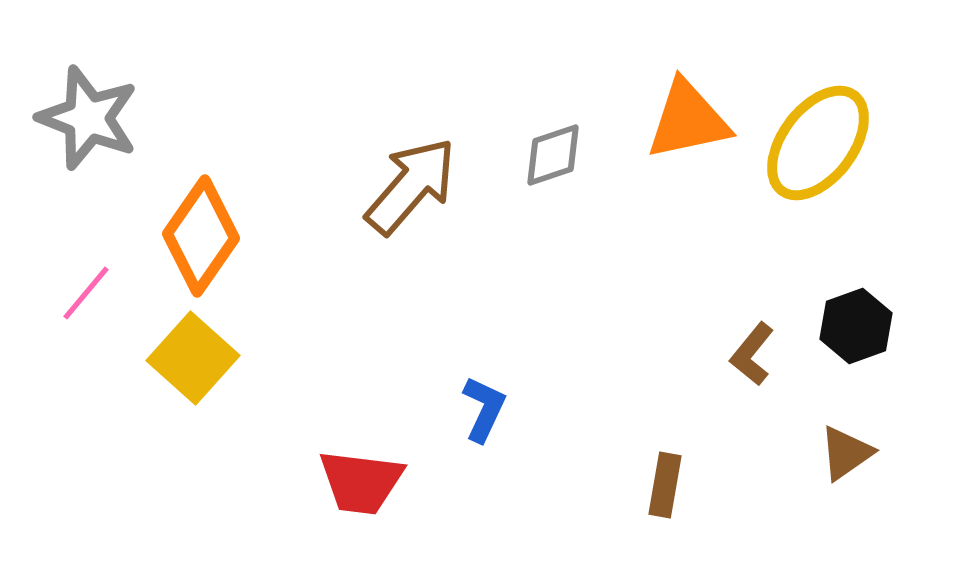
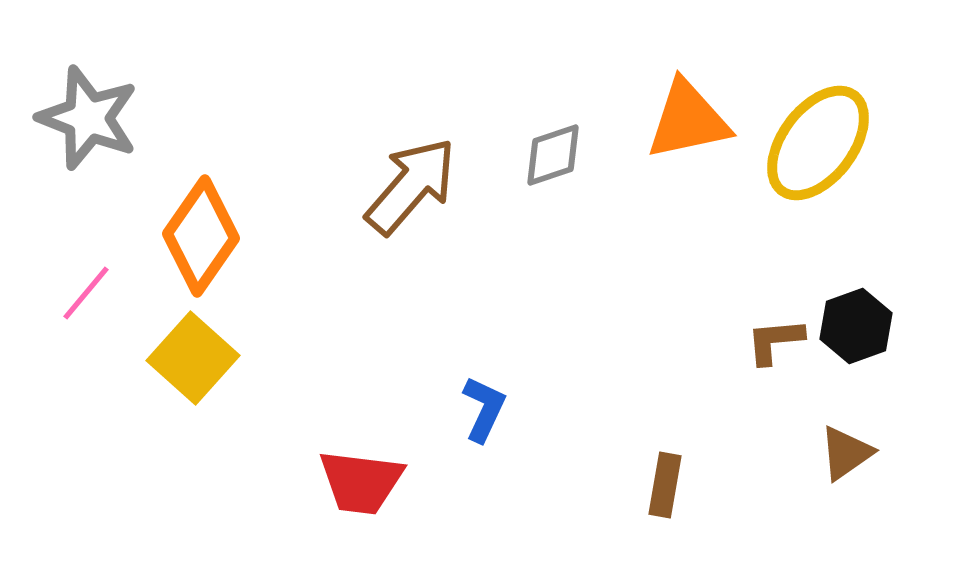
brown L-shape: moved 23 px right, 13 px up; rotated 46 degrees clockwise
